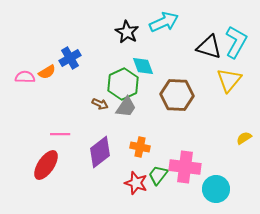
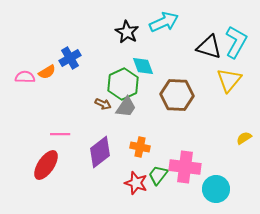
brown arrow: moved 3 px right
